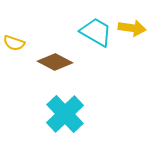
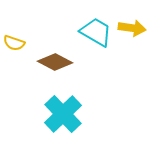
cyan cross: moved 2 px left
